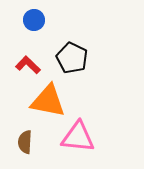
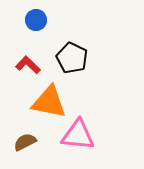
blue circle: moved 2 px right
orange triangle: moved 1 px right, 1 px down
pink triangle: moved 2 px up
brown semicircle: rotated 60 degrees clockwise
